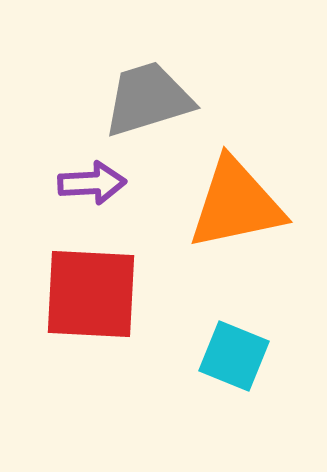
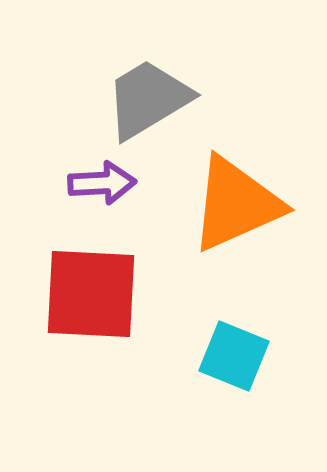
gray trapezoid: rotated 14 degrees counterclockwise
purple arrow: moved 10 px right
orange triangle: rotated 12 degrees counterclockwise
